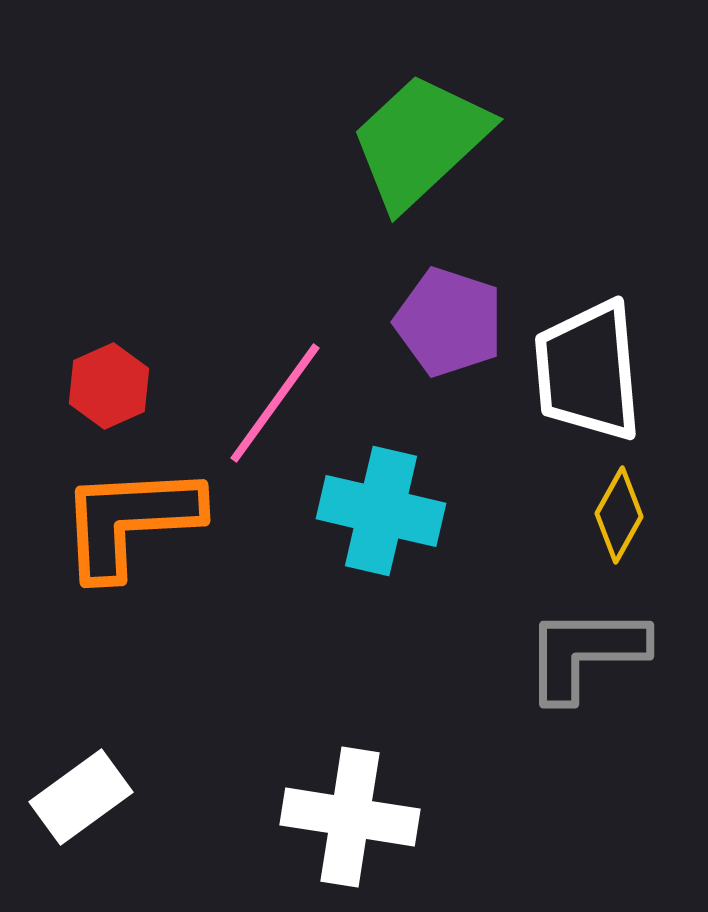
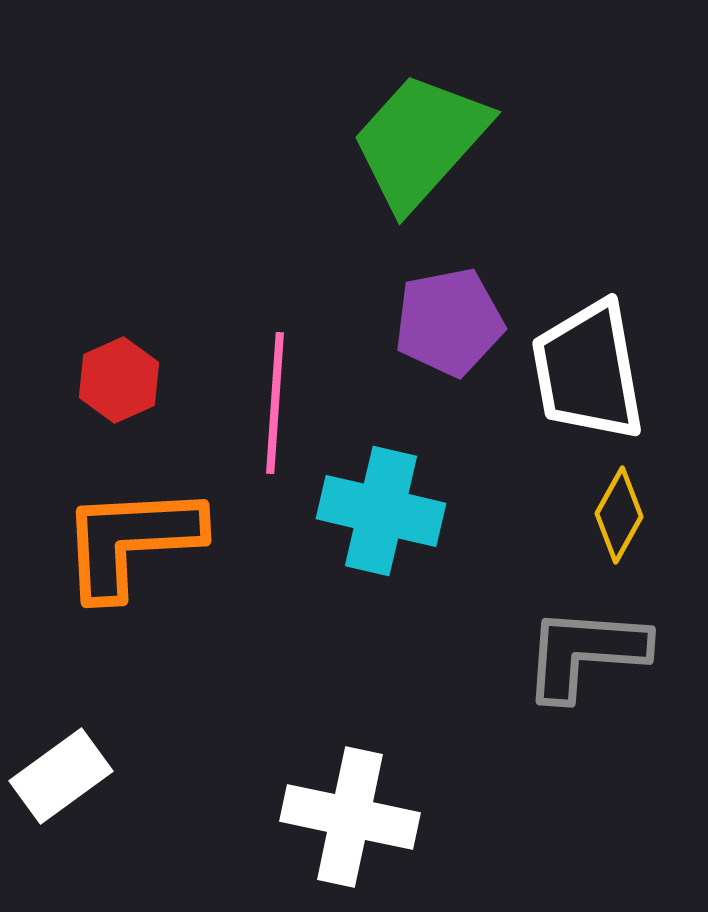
green trapezoid: rotated 5 degrees counterclockwise
purple pentagon: rotated 29 degrees counterclockwise
white trapezoid: rotated 5 degrees counterclockwise
red hexagon: moved 10 px right, 6 px up
pink line: rotated 32 degrees counterclockwise
orange L-shape: moved 1 px right, 20 px down
gray L-shape: rotated 4 degrees clockwise
white rectangle: moved 20 px left, 21 px up
white cross: rotated 3 degrees clockwise
